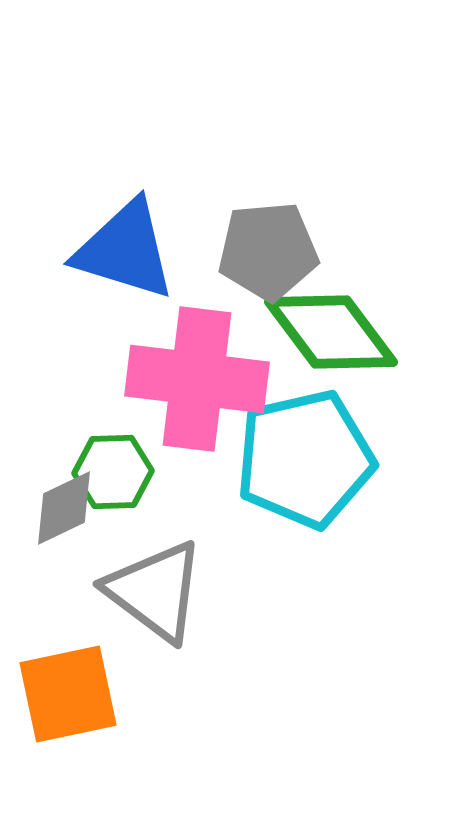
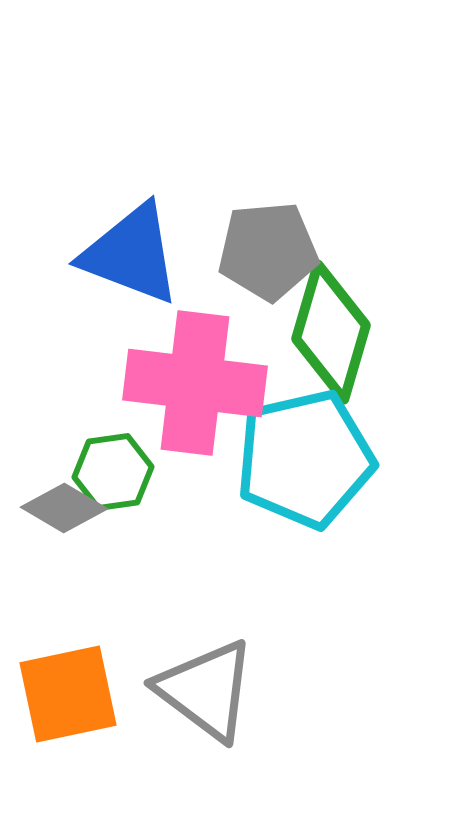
blue triangle: moved 6 px right, 4 px down; rotated 4 degrees clockwise
green diamond: rotated 53 degrees clockwise
pink cross: moved 2 px left, 4 px down
green hexagon: rotated 6 degrees counterclockwise
gray diamond: rotated 56 degrees clockwise
gray triangle: moved 51 px right, 99 px down
